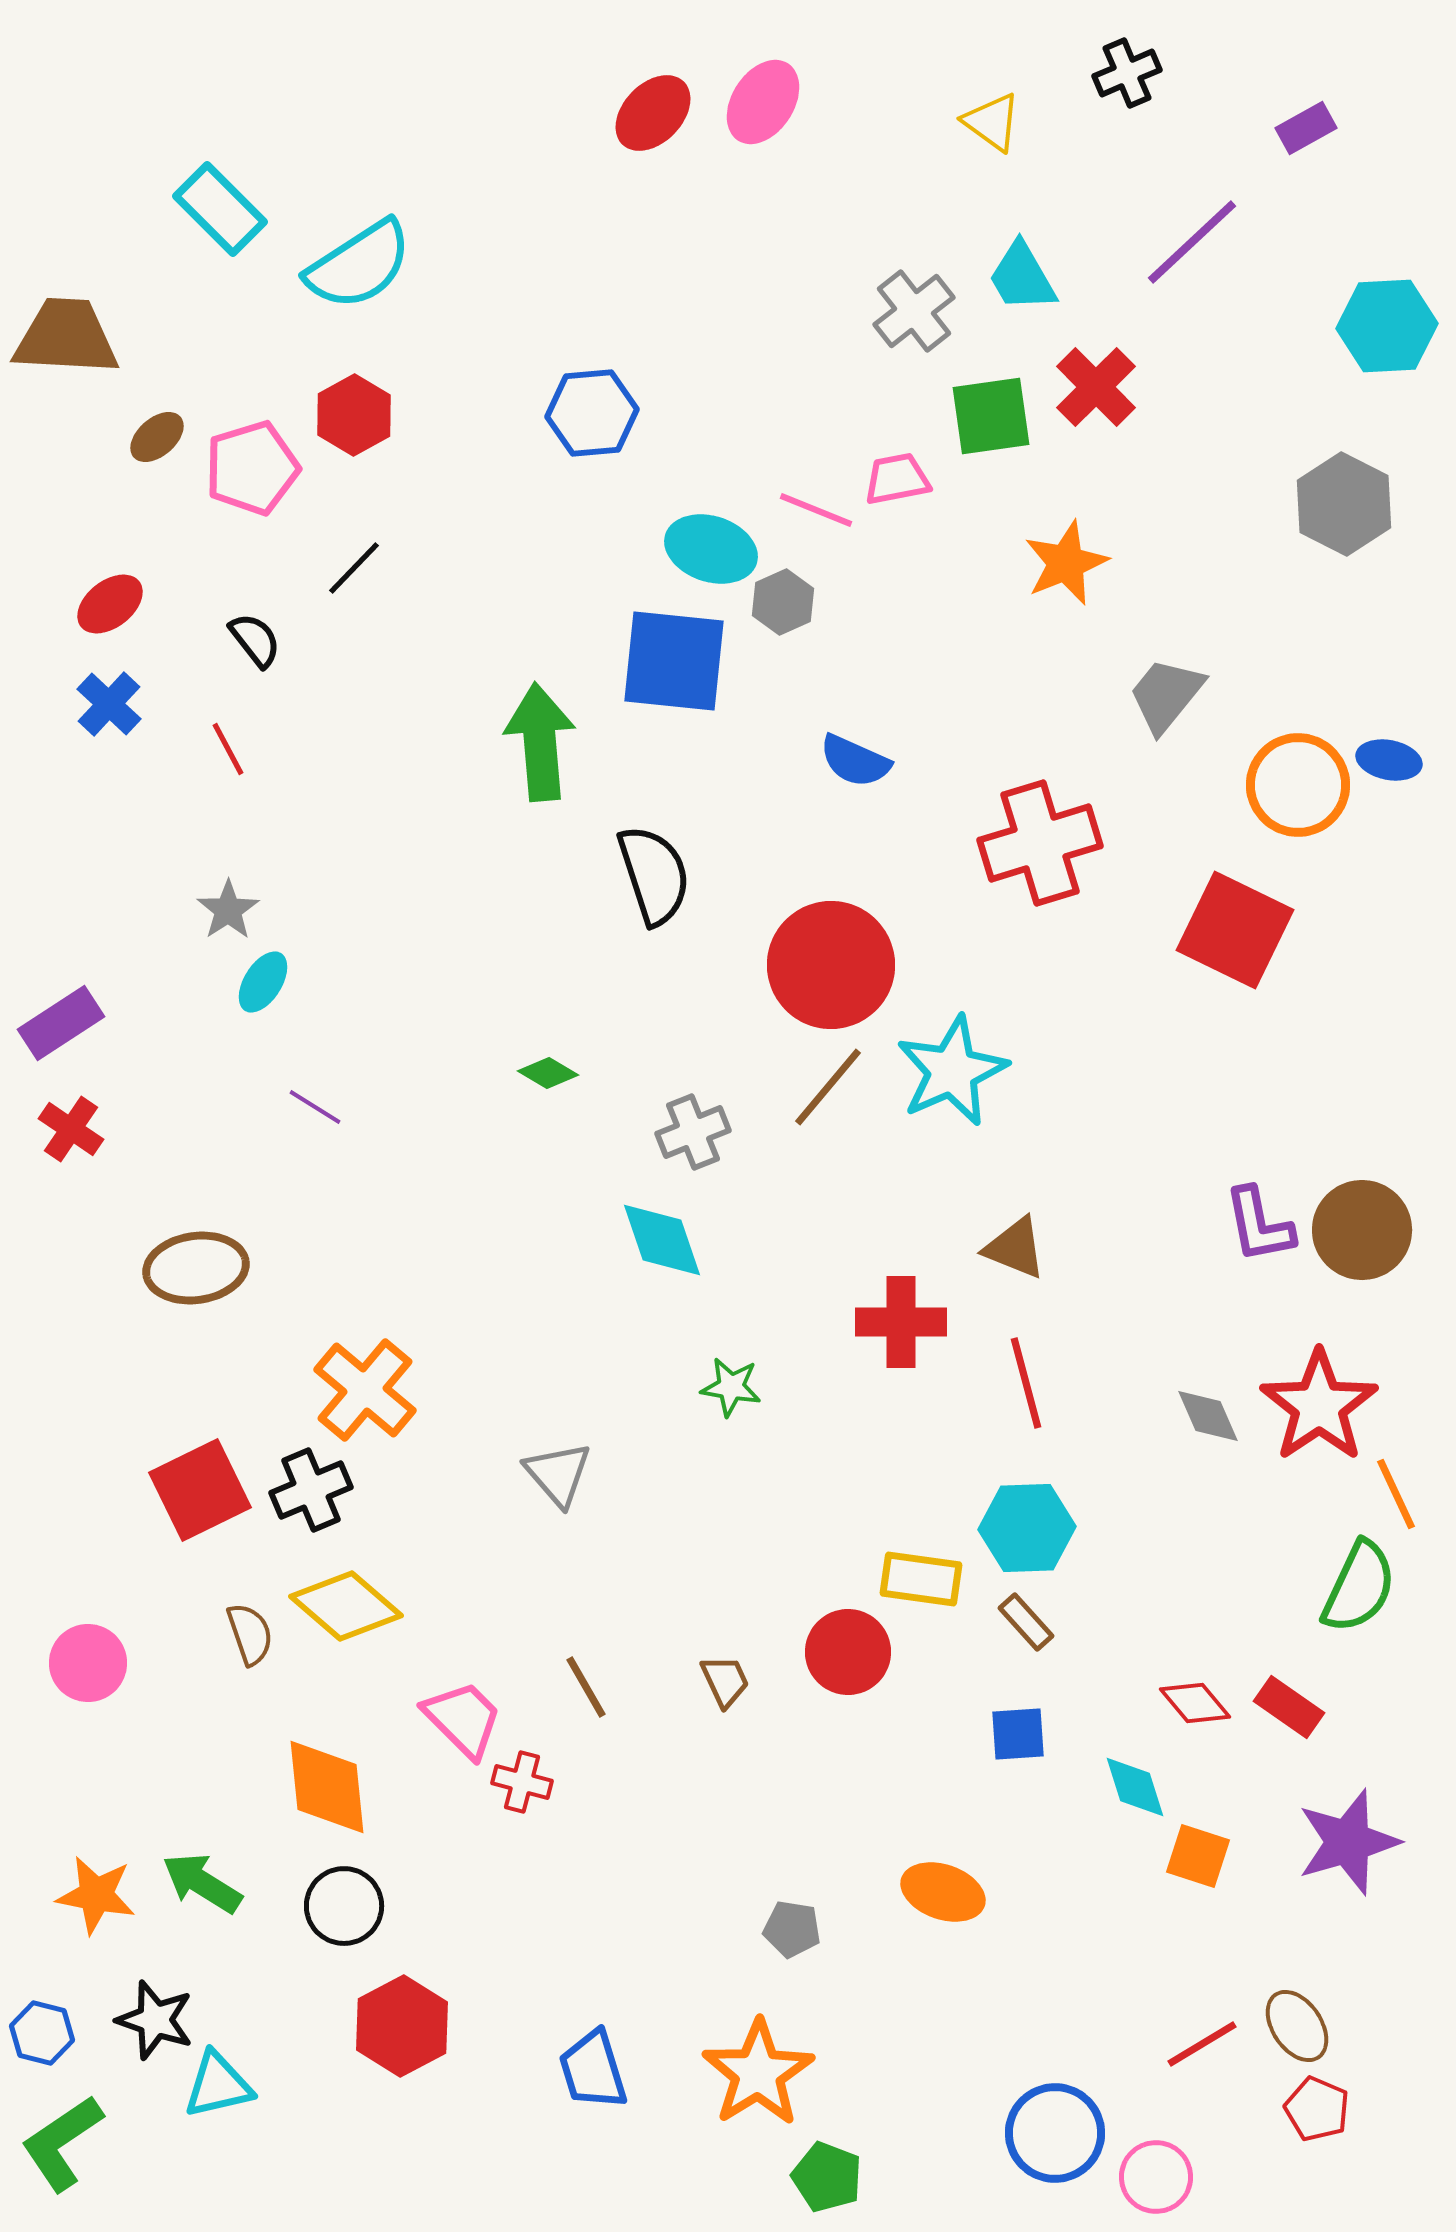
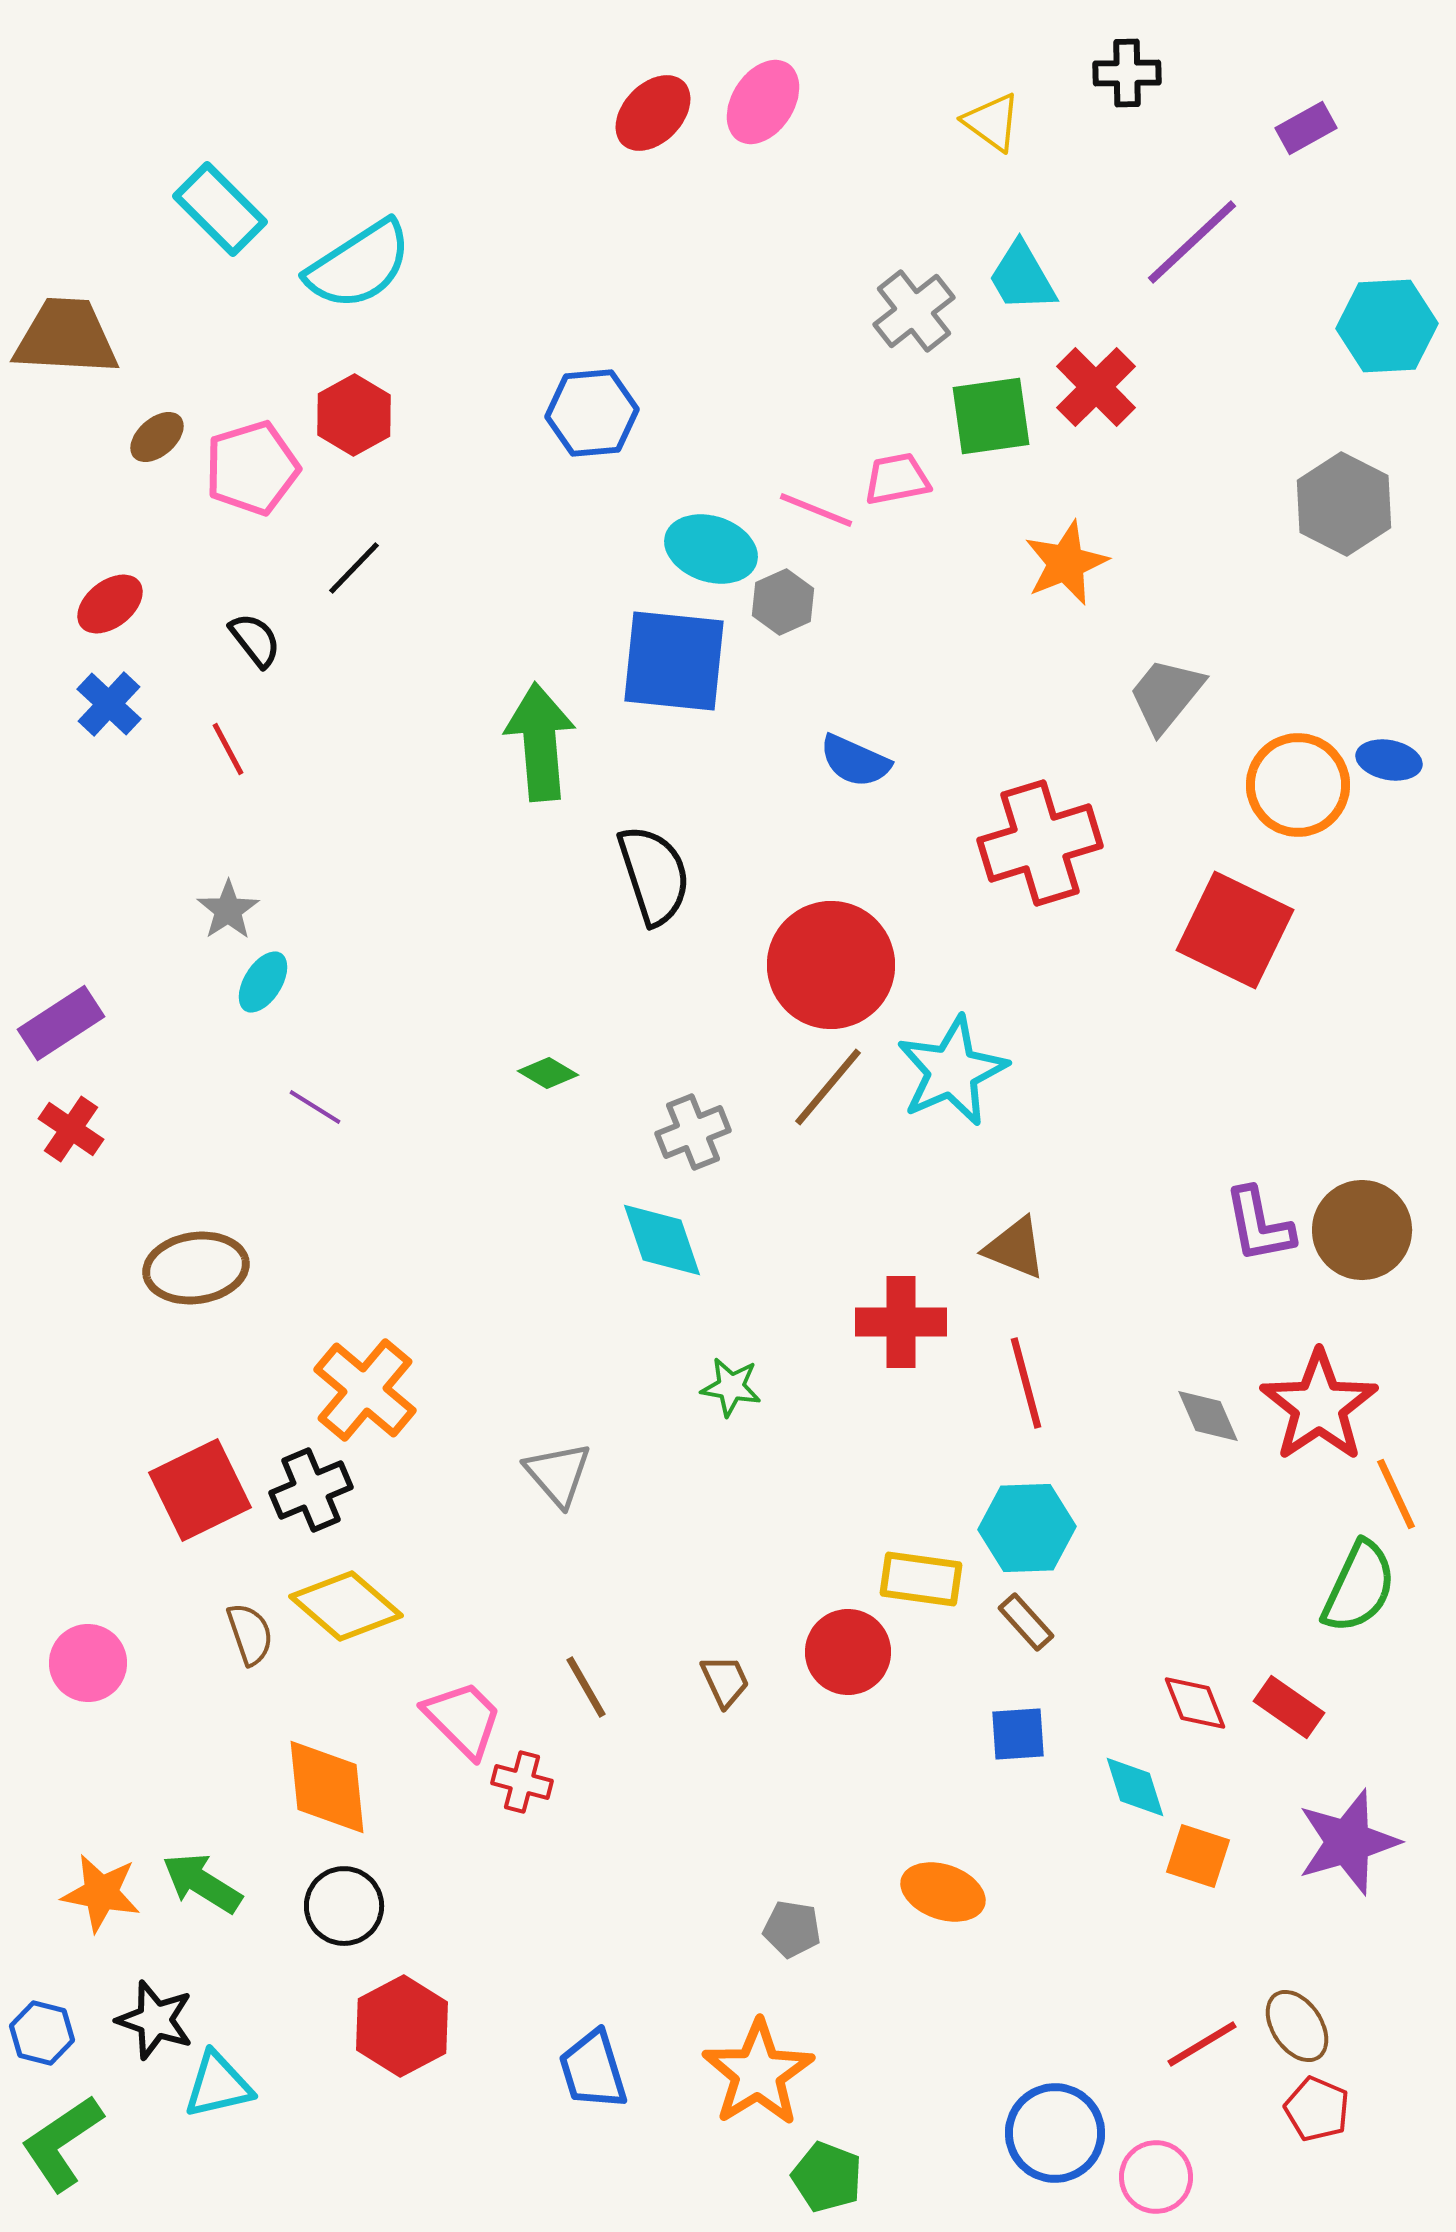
black cross at (1127, 73): rotated 22 degrees clockwise
red diamond at (1195, 1703): rotated 18 degrees clockwise
orange star at (96, 1895): moved 5 px right, 2 px up
